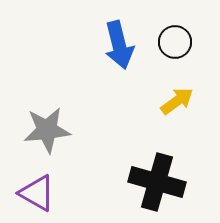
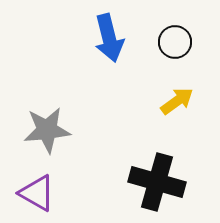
blue arrow: moved 10 px left, 7 px up
